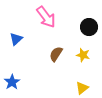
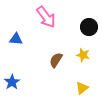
blue triangle: rotated 48 degrees clockwise
brown semicircle: moved 6 px down
